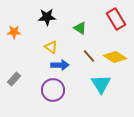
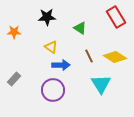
red rectangle: moved 2 px up
brown line: rotated 16 degrees clockwise
blue arrow: moved 1 px right
